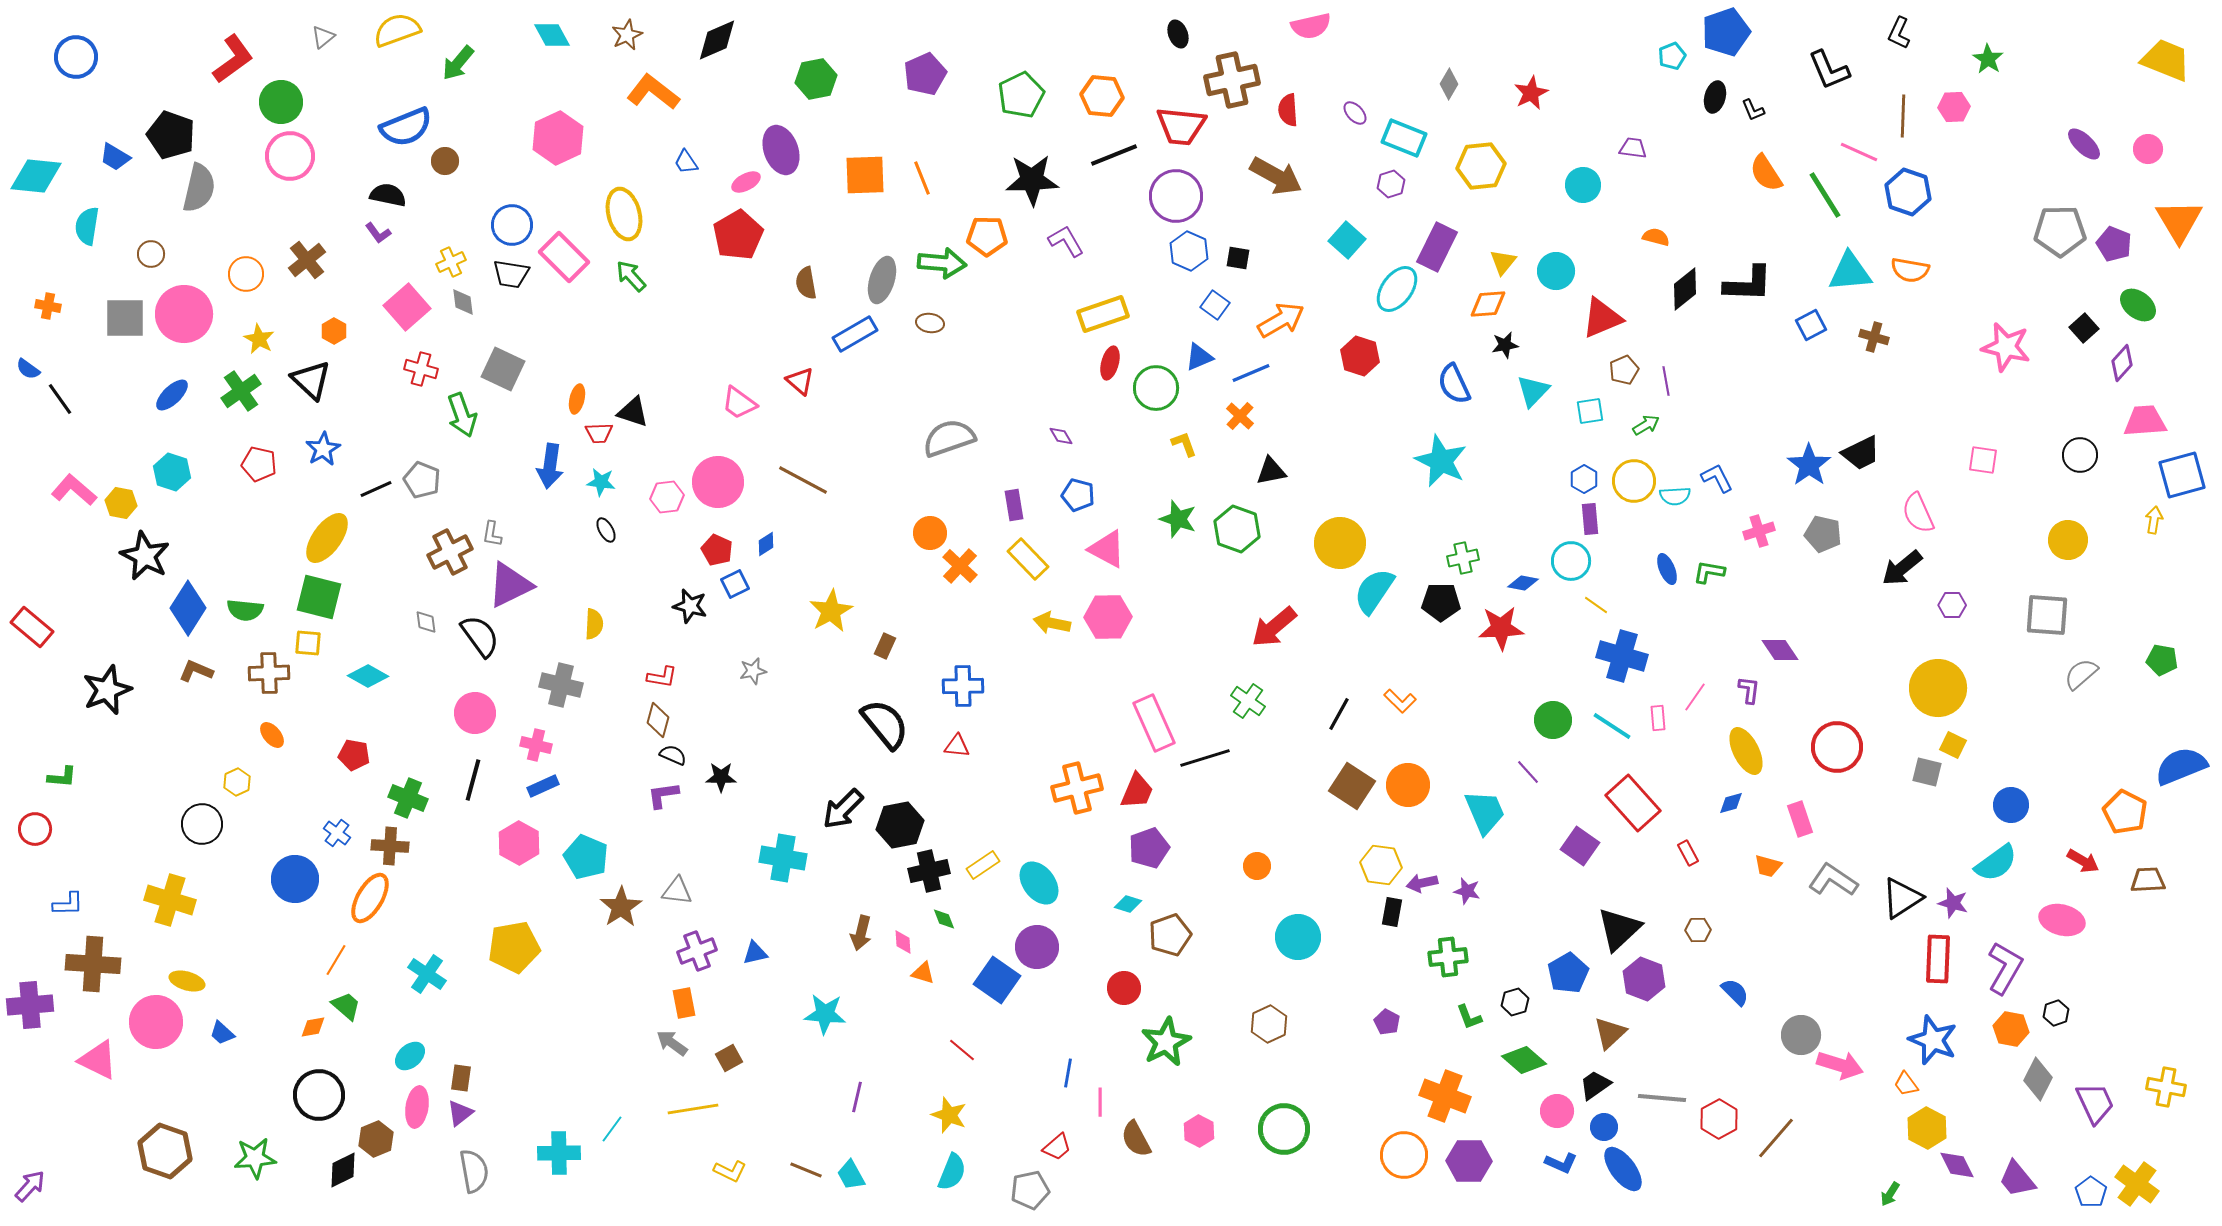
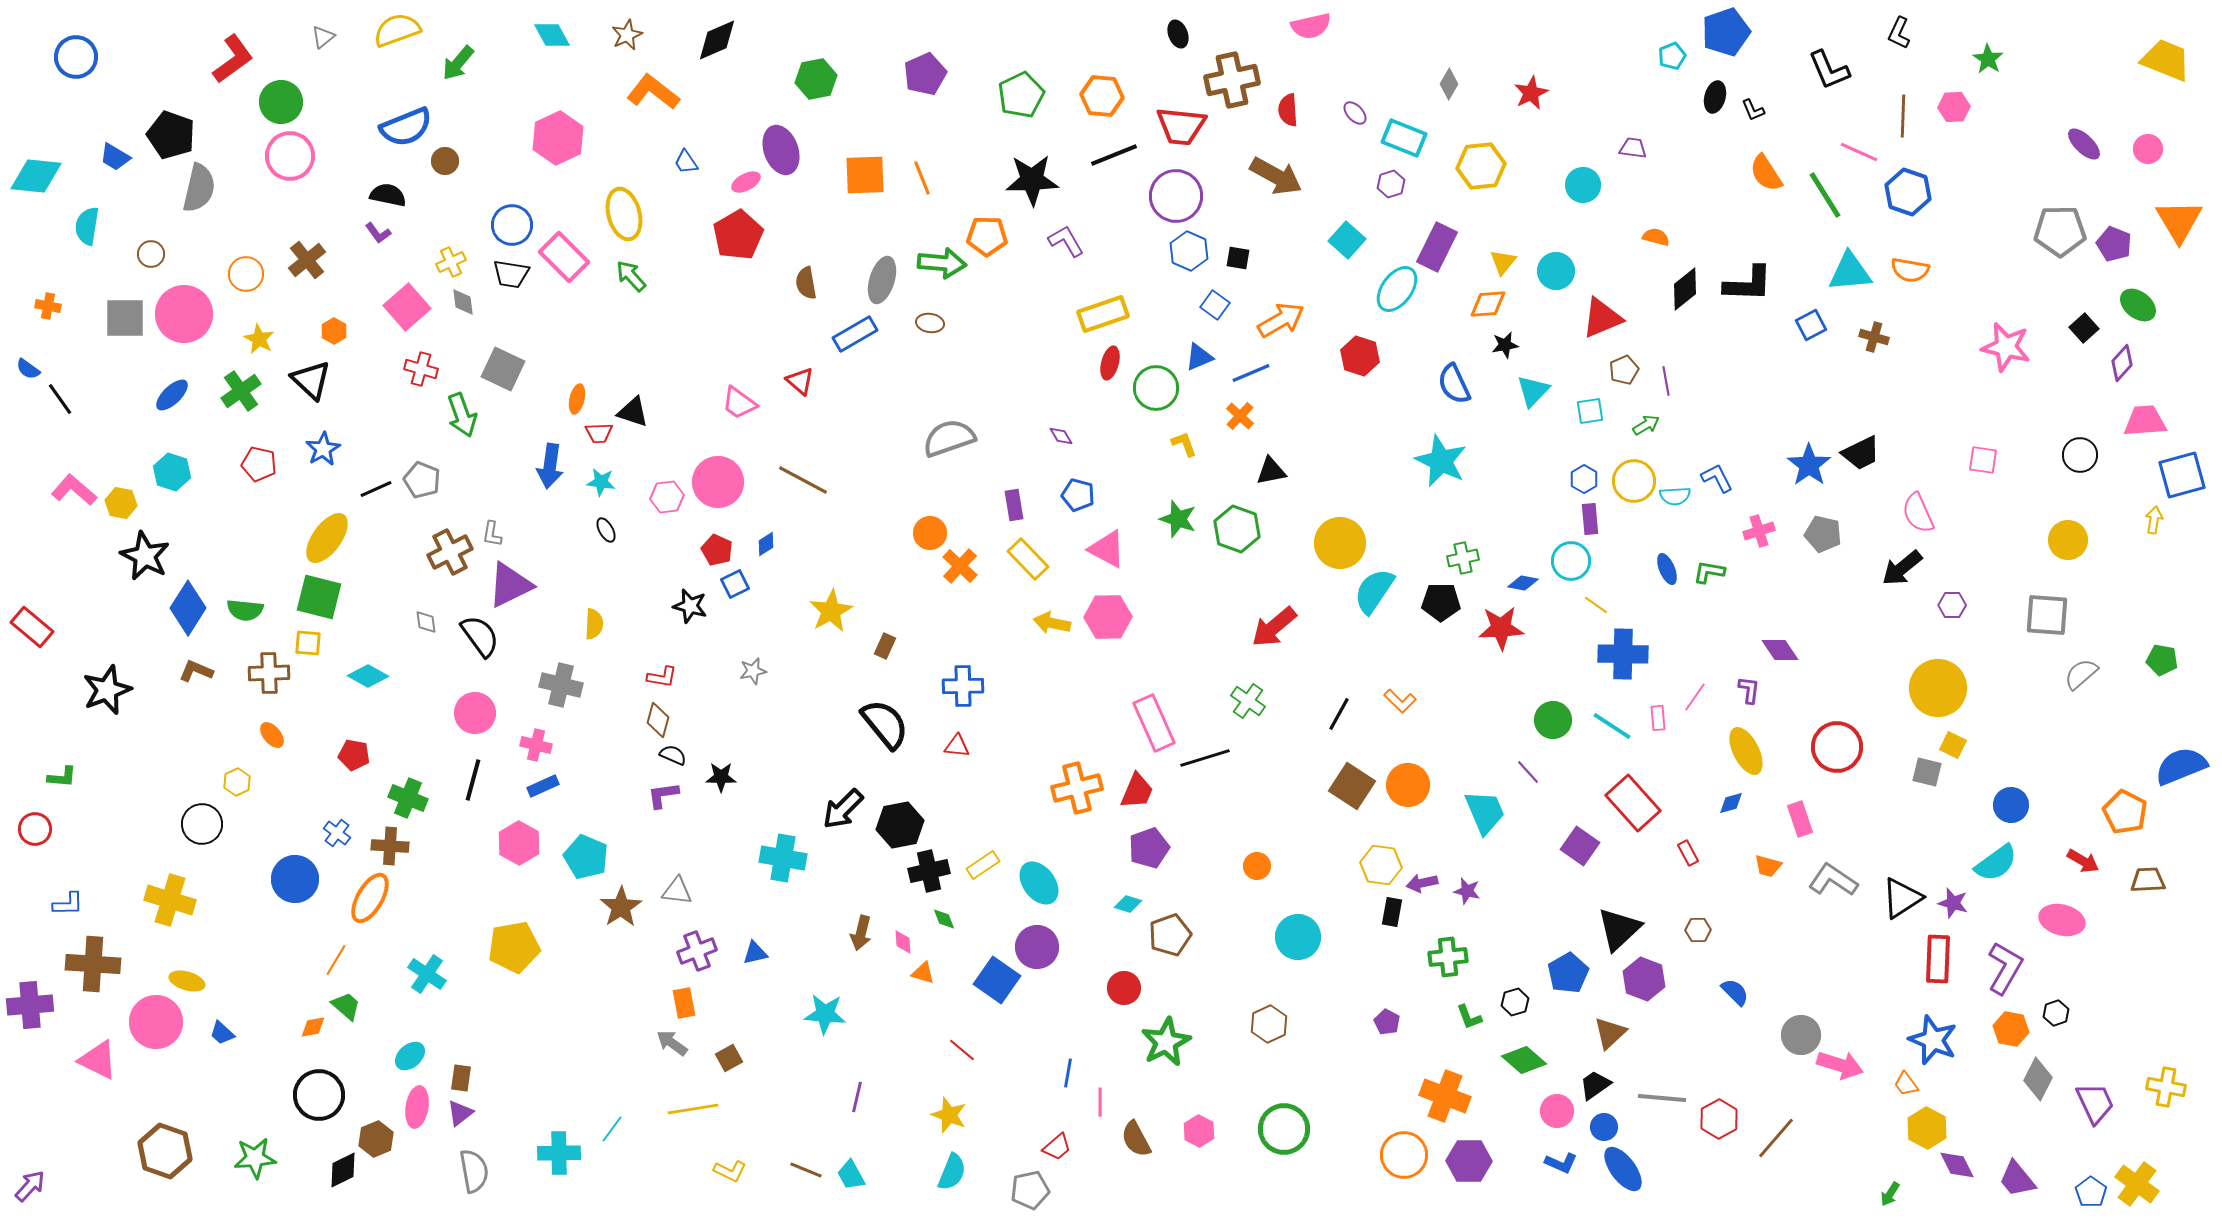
blue cross at (1622, 656): moved 1 px right, 2 px up; rotated 15 degrees counterclockwise
